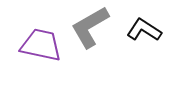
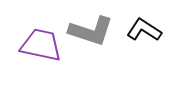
gray L-shape: moved 1 px right, 4 px down; rotated 132 degrees counterclockwise
